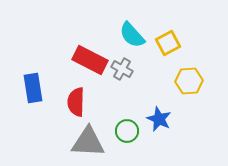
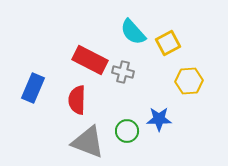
cyan semicircle: moved 1 px right, 3 px up
gray cross: moved 1 px right, 3 px down; rotated 15 degrees counterclockwise
blue rectangle: rotated 32 degrees clockwise
red semicircle: moved 1 px right, 2 px up
blue star: rotated 25 degrees counterclockwise
gray triangle: rotated 18 degrees clockwise
